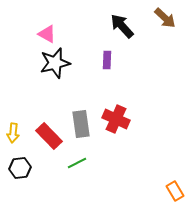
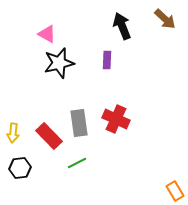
brown arrow: moved 1 px down
black arrow: rotated 20 degrees clockwise
black star: moved 4 px right
gray rectangle: moved 2 px left, 1 px up
